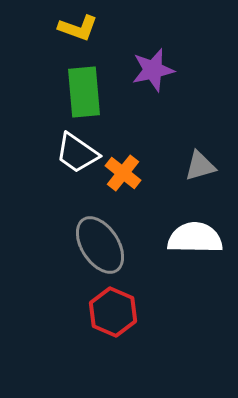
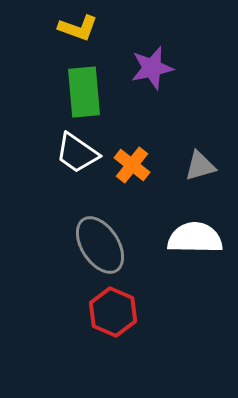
purple star: moved 1 px left, 2 px up
orange cross: moved 9 px right, 8 px up
